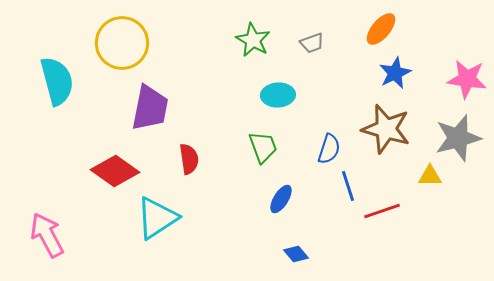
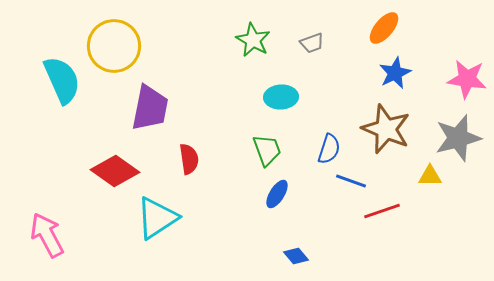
orange ellipse: moved 3 px right, 1 px up
yellow circle: moved 8 px left, 3 px down
cyan semicircle: moved 5 px right, 1 px up; rotated 9 degrees counterclockwise
cyan ellipse: moved 3 px right, 2 px down
brown star: rotated 6 degrees clockwise
green trapezoid: moved 4 px right, 3 px down
blue line: moved 3 px right, 5 px up; rotated 52 degrees counterclockwise
blue ellipse: moved 4 px left, 5 px up
blue diamond: moved 2 px down
